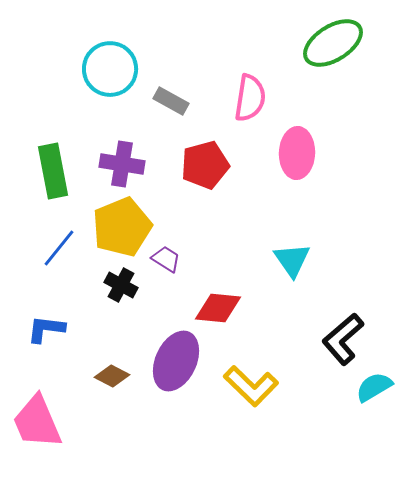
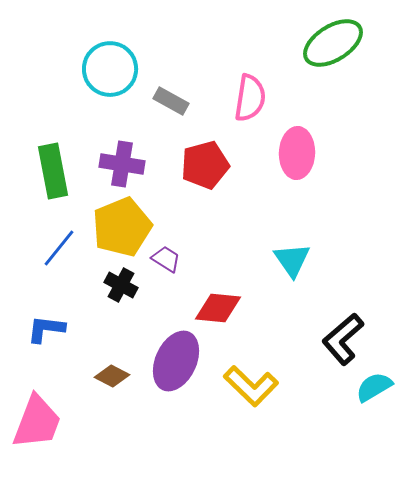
pink trapezoid: rotated 136 degrees counterclockwise
